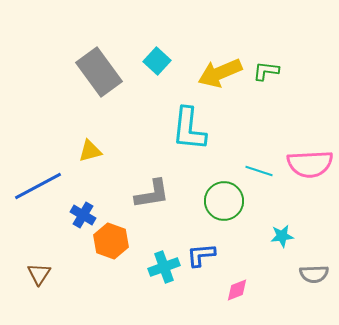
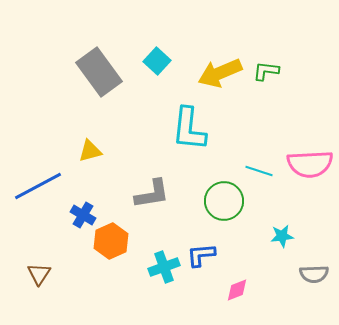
orange hexagon: rotated 16 degrees clockwise
